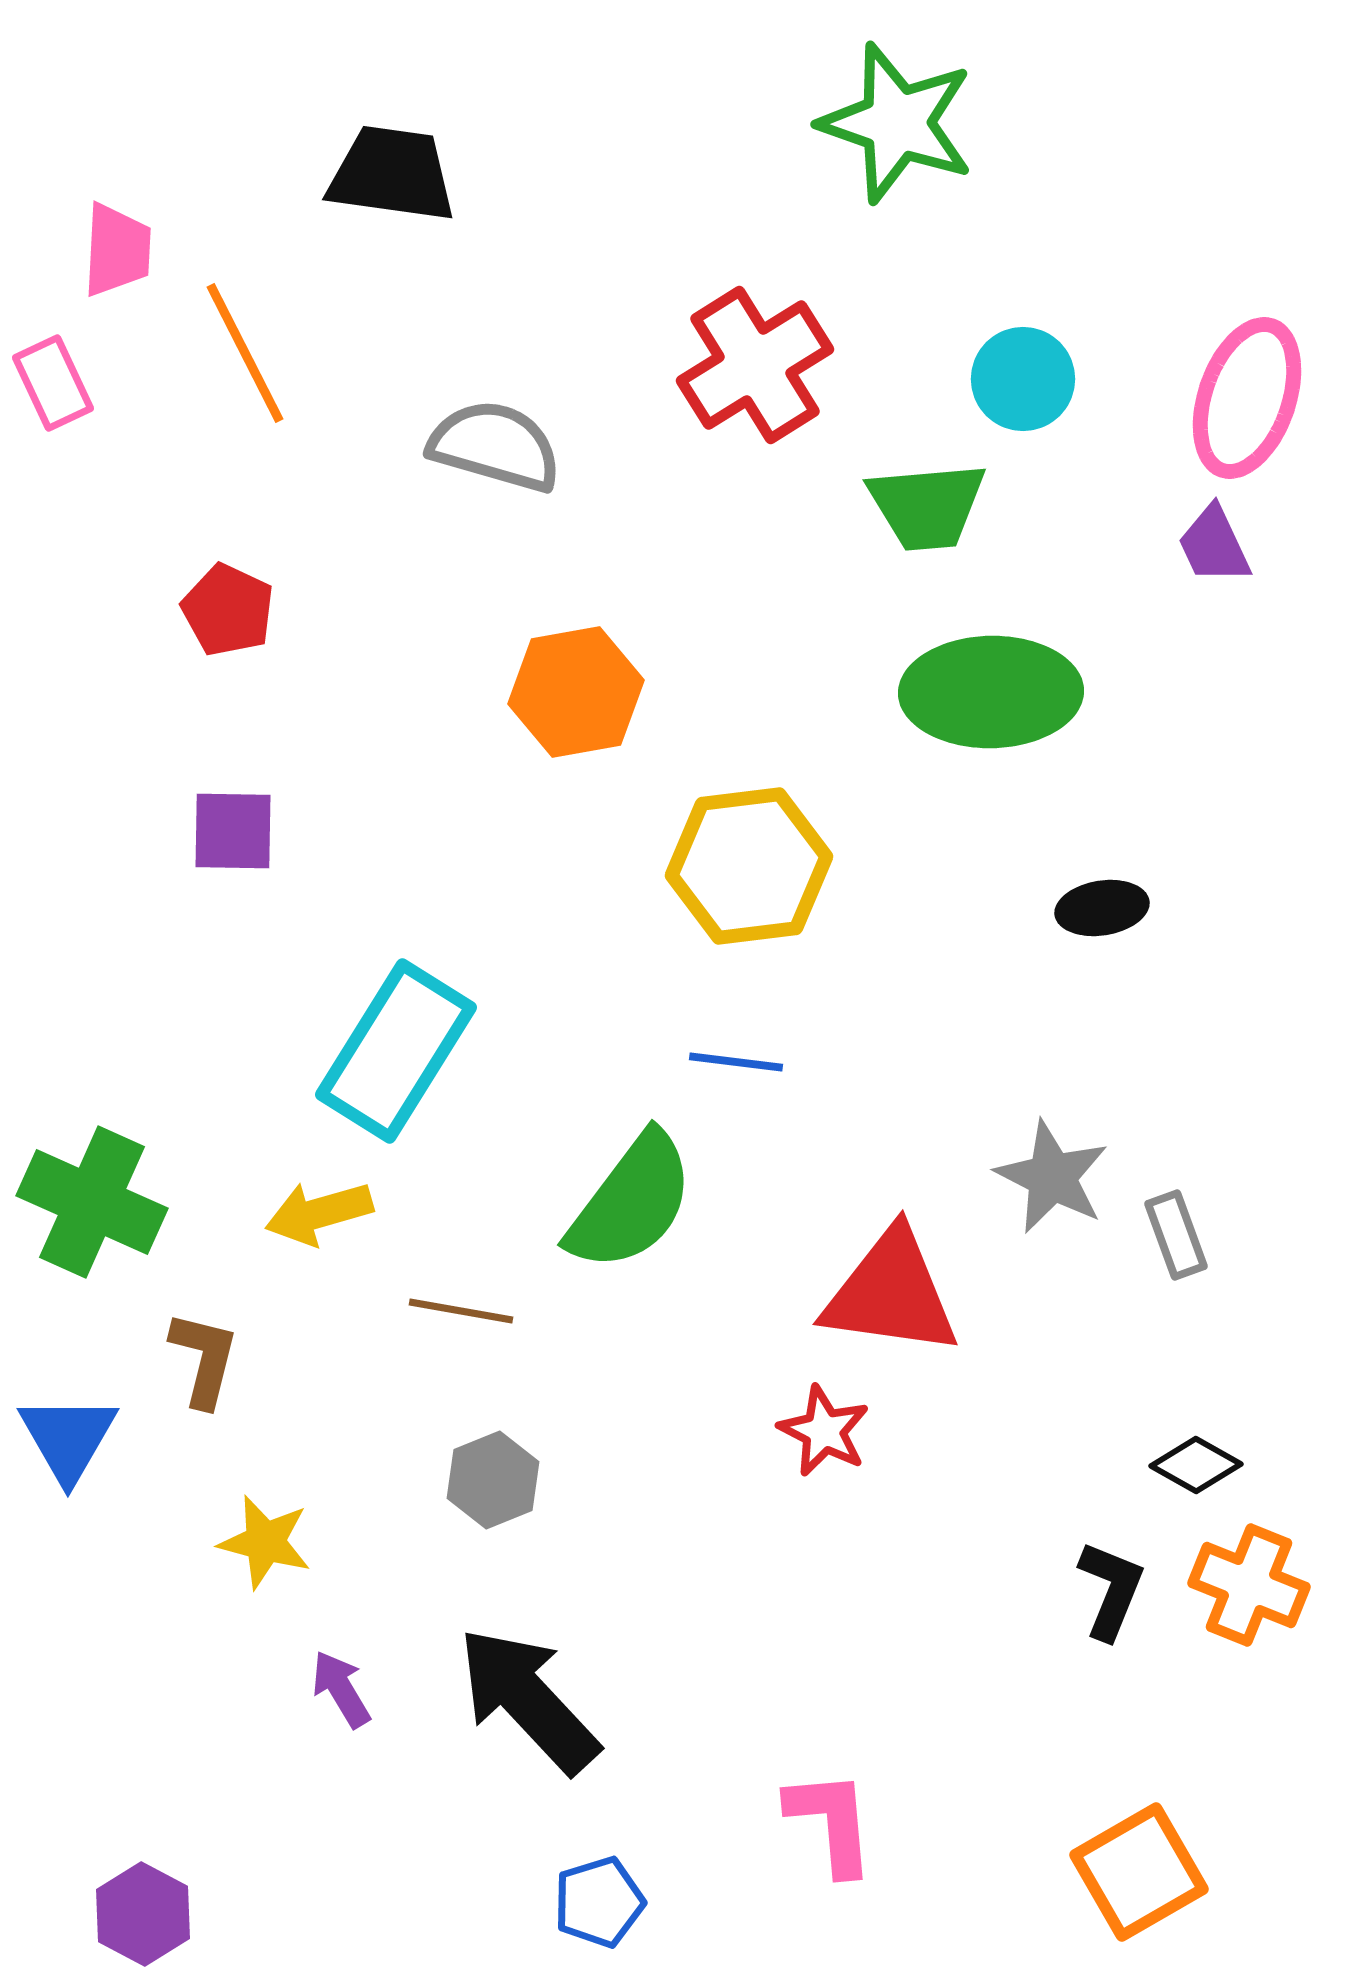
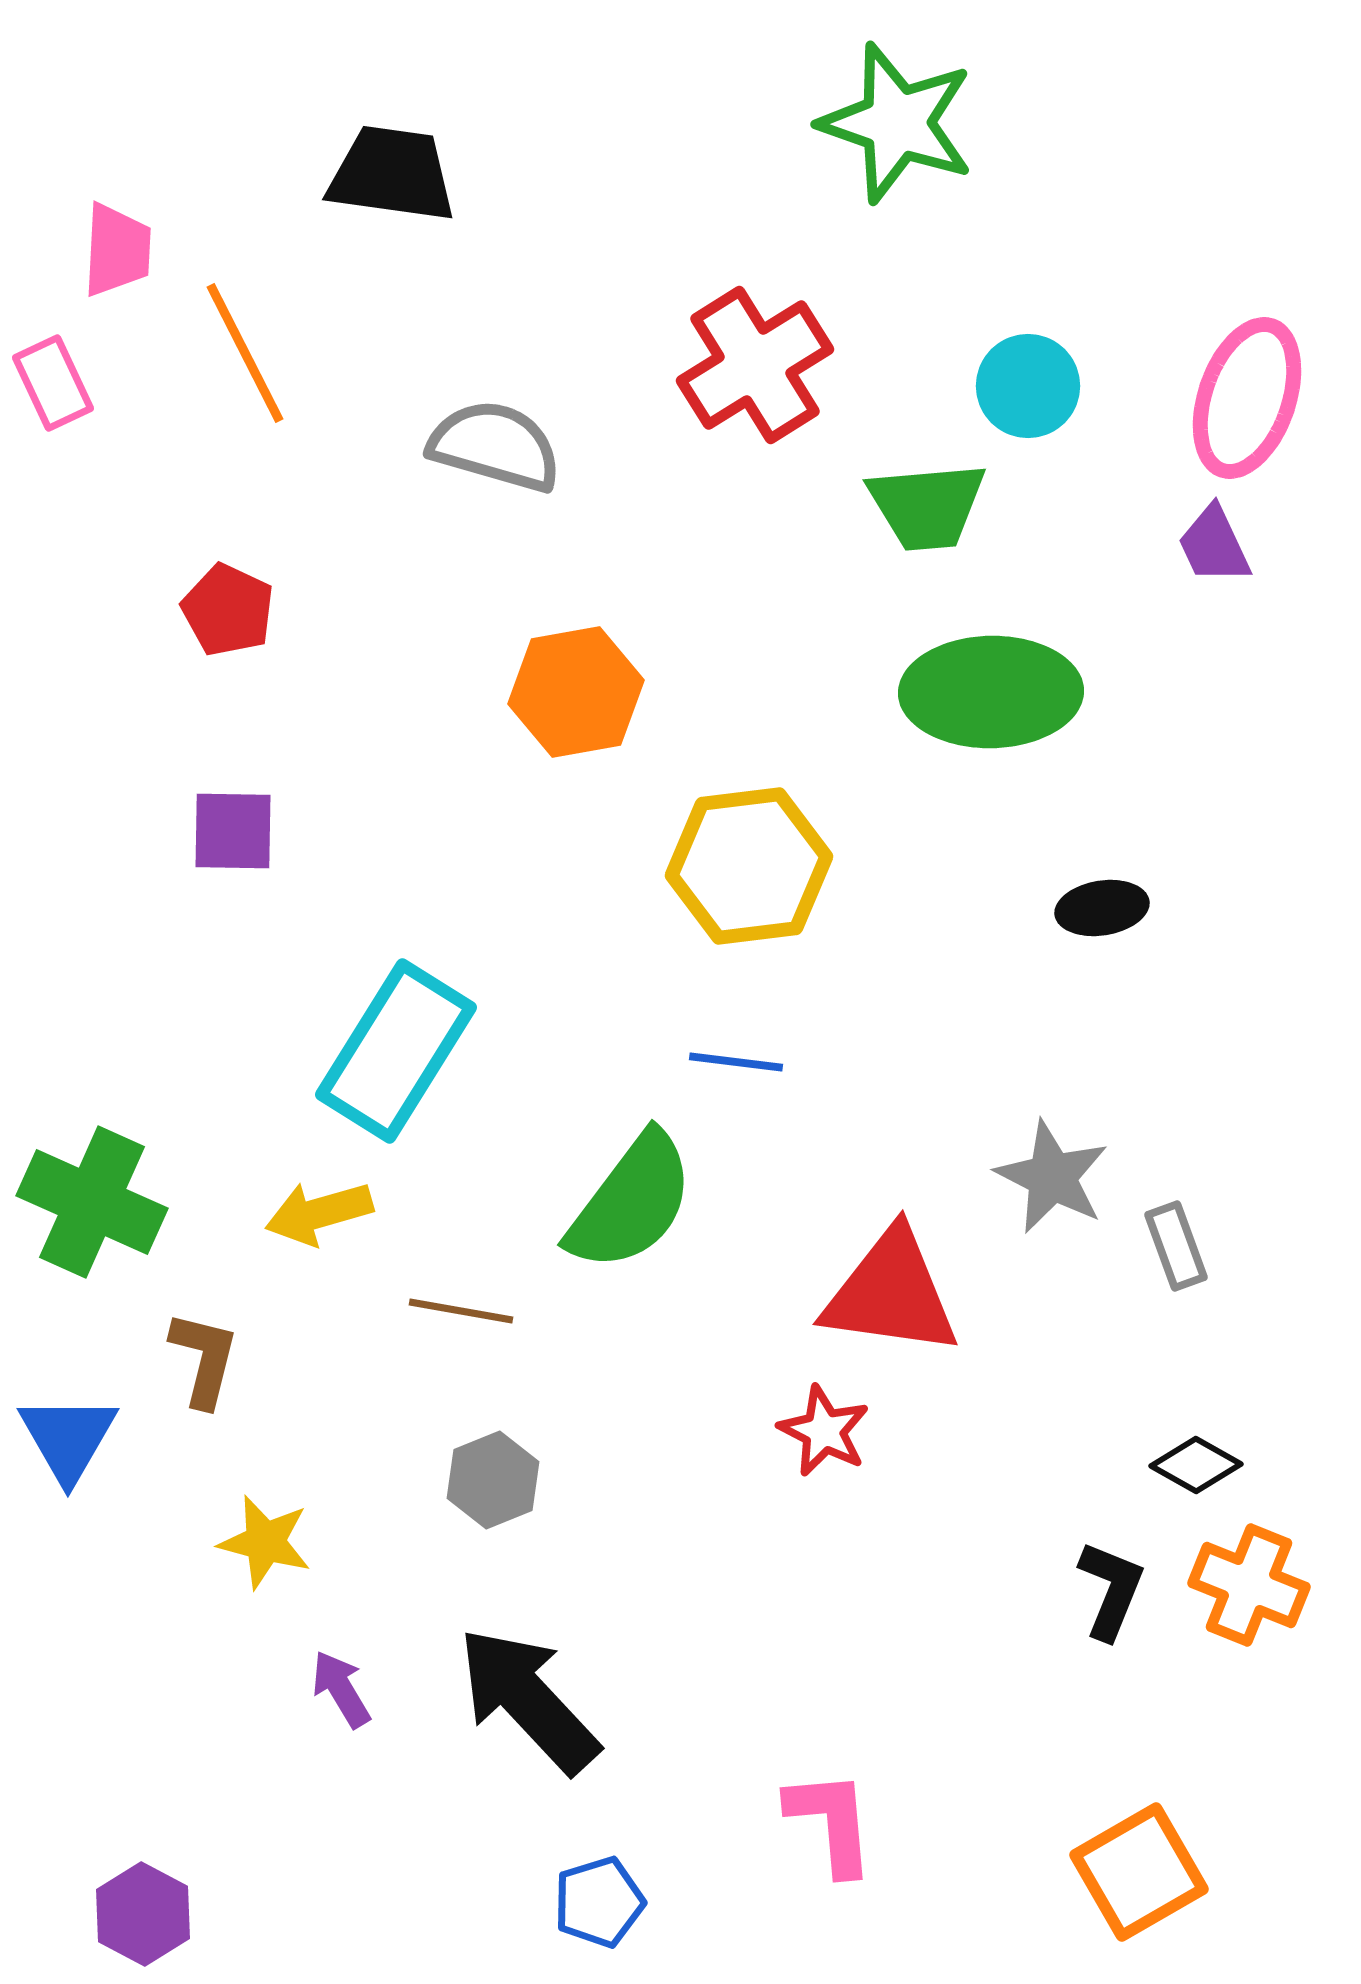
cyan circle: moved 5 px right, 7 px down
gray rectangle: moved 11 px down
